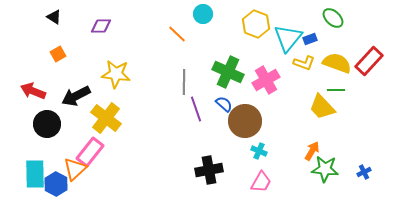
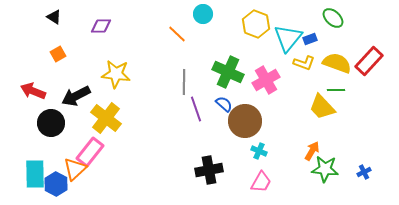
black circle: moved 4 px right, 1 px up
